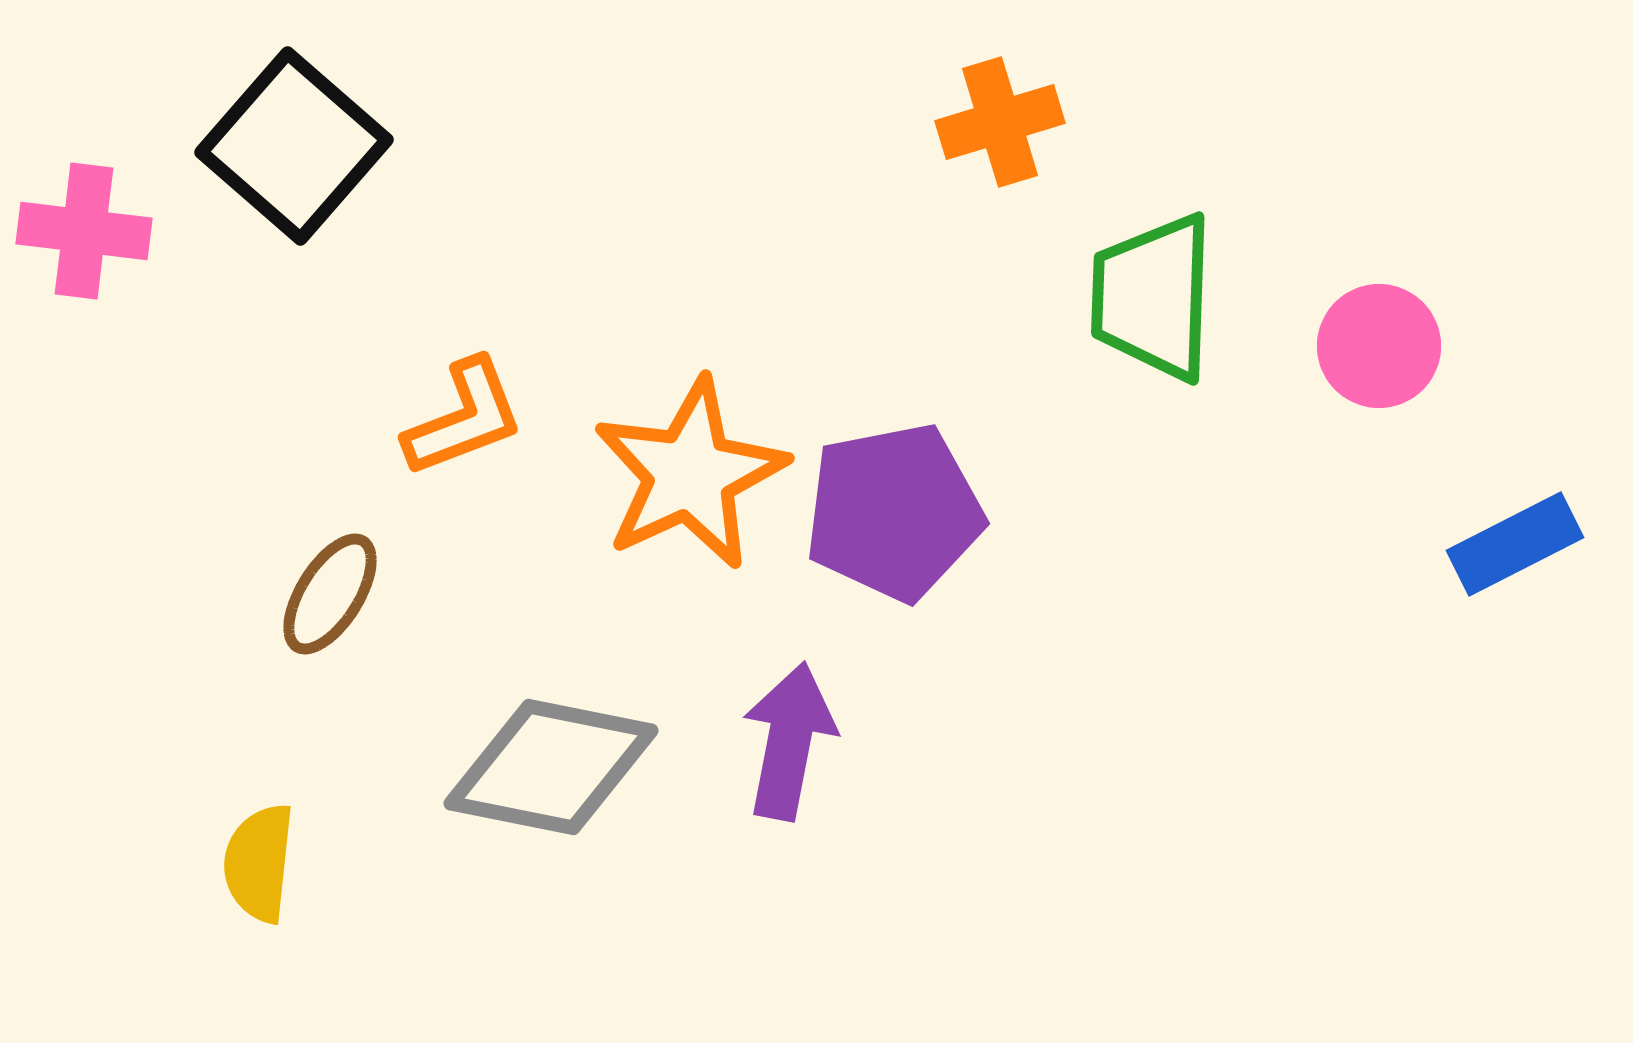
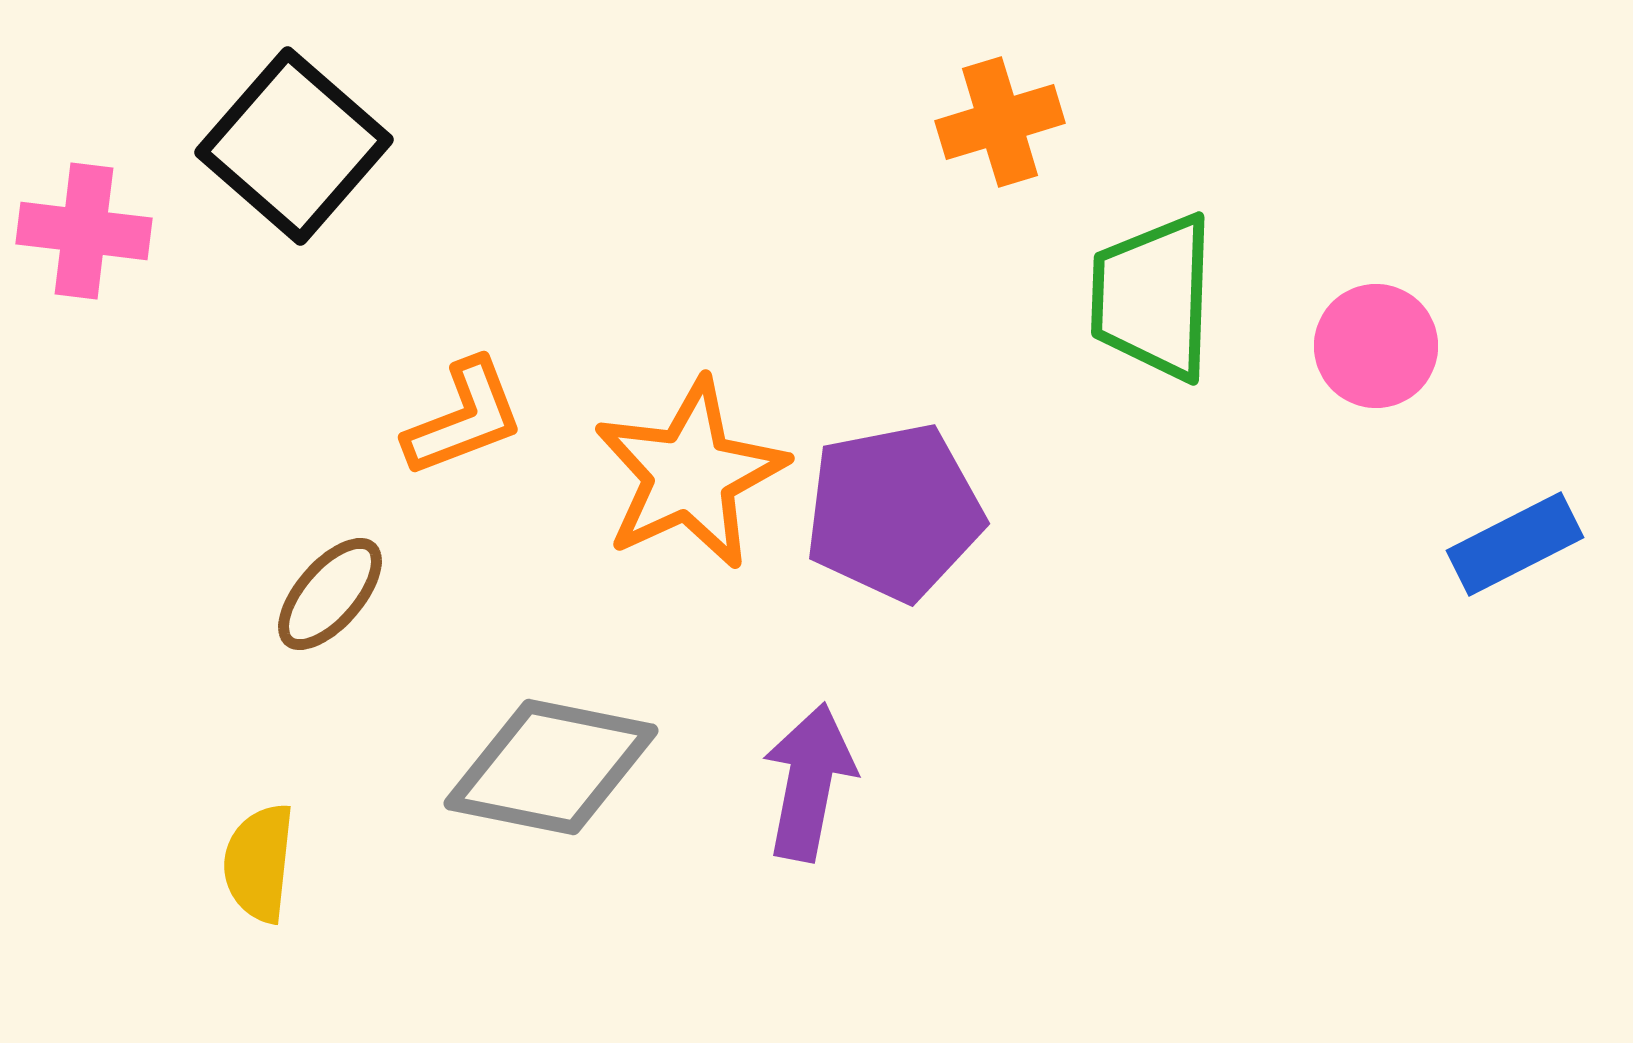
pink circle: moved 3 px left
brown ellipse: rotated 9 degrees clockwise
purple arrow: moved 20 px right, 41 px down
